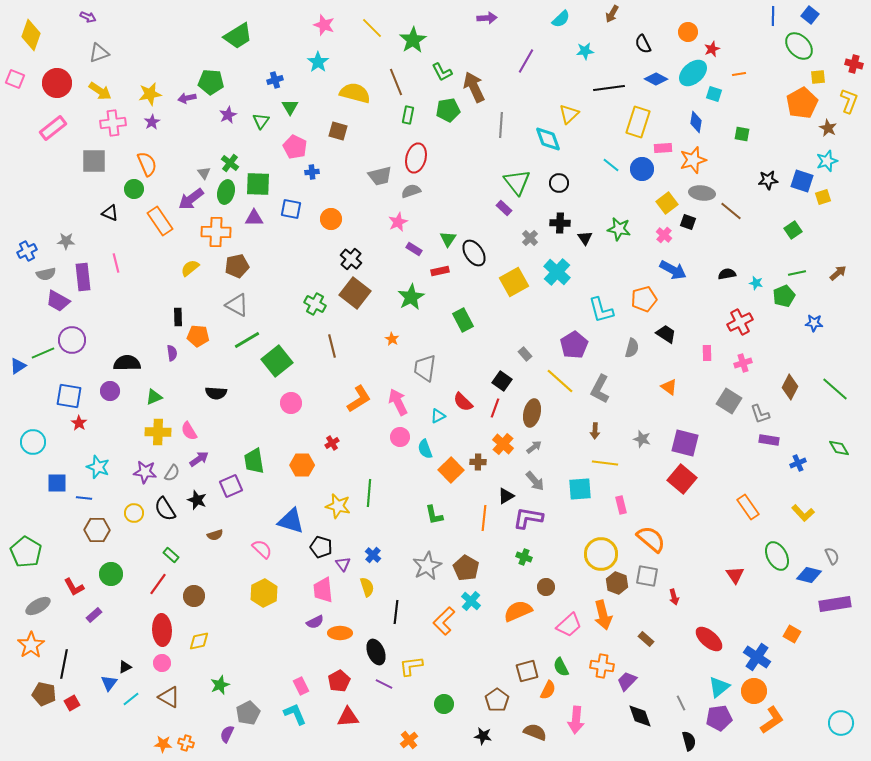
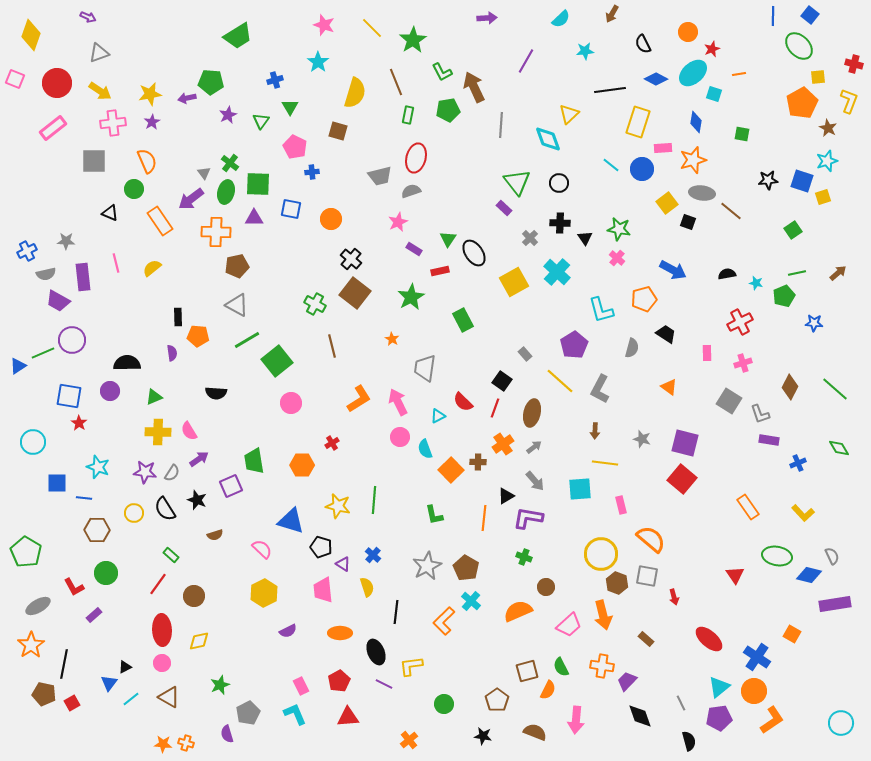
black line at (609, 88): moved 1 px right, 2 px down
yellow semicircle at (355, 93): rotated 92 degrees clockwise
orange semicircle at (147, 164): moved 3 px up
pink cross at (664, 235): moved 47 px left, 23 px down
yellow semicircle at (190, 268): moved 38 px left
orange cross at (503, 444): rotated 15 degrees clockwise
green line at (369, 493): moved 5 px right, 7 px down
green ellipse at (777, 556): rotated 52 degrees counterclockwise
purple triangle at (343, 564): rotated 21 degrees counterclockwise
green circle at (111, 574): moved 5 px left, 1 px up
purple semicircle at (315, 622): moved 27 px left, 9 px down
purple semicircle at (227, 734): rotated 42 degrees counterclockwise
